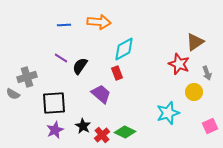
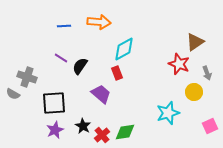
blue line: moved 1 px down
gray cross: rotated 36 degrees clockwise
green diamond: rotated 35 degrees counterclockwise
